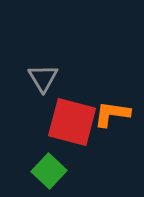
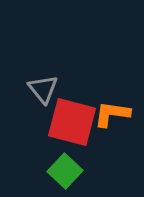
gray triangle: moved 11 px down; rotated 8 degrees counterclockwise
green square: moved 16 px right
